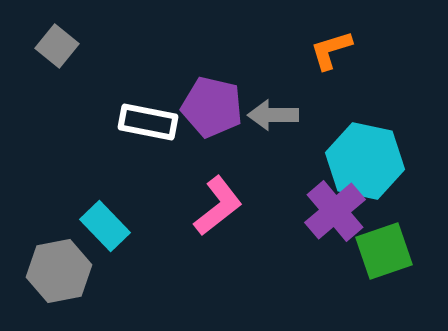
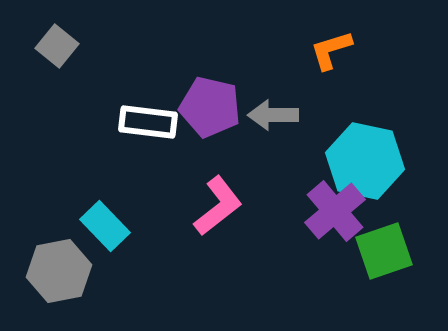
purple pentagon: moved 2 px left
white rectangle: rotated 4 degrees counterclockwise
